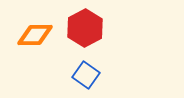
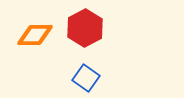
blue square: moved 3 px down
